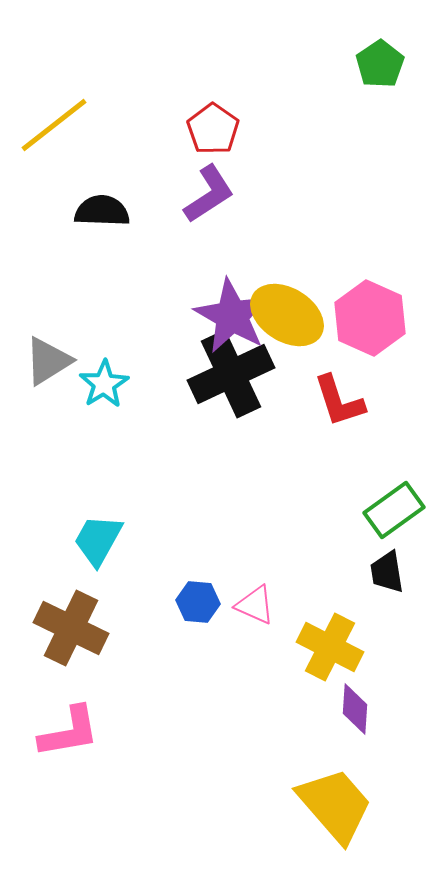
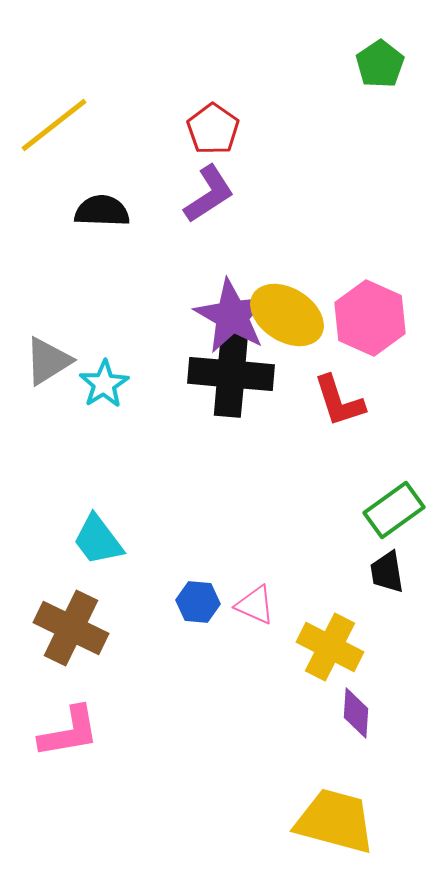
black cross: rotated 30 degrees clockwise
cyan trapezoid: rotated 66 degrees counterclockwise
purple diamond: moved 1 px right, 4 px down
yellow trapezoid: moved 16 px down; rotated 34 degrees counterclockwise
